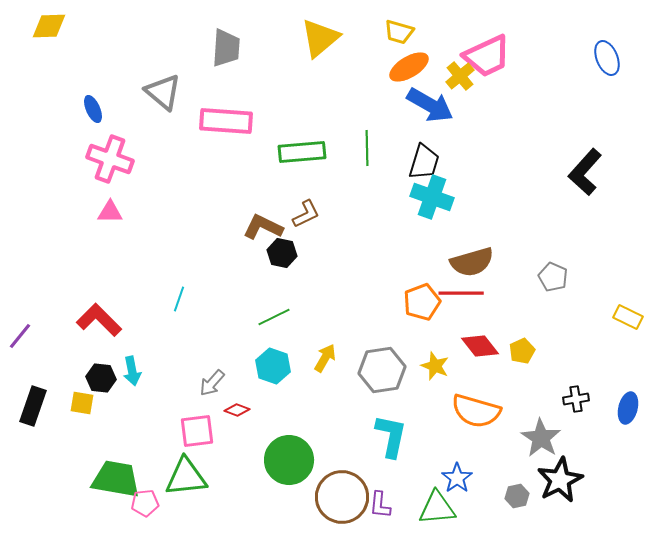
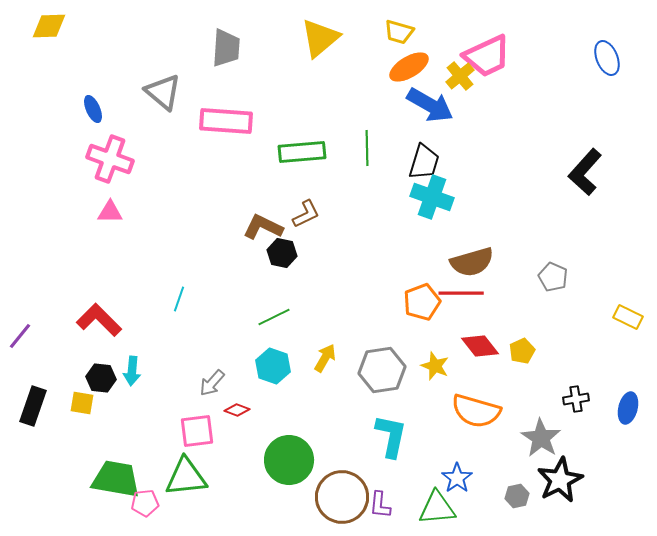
cyan arrow at (132, 371): rotated 16 degrees clockwise
